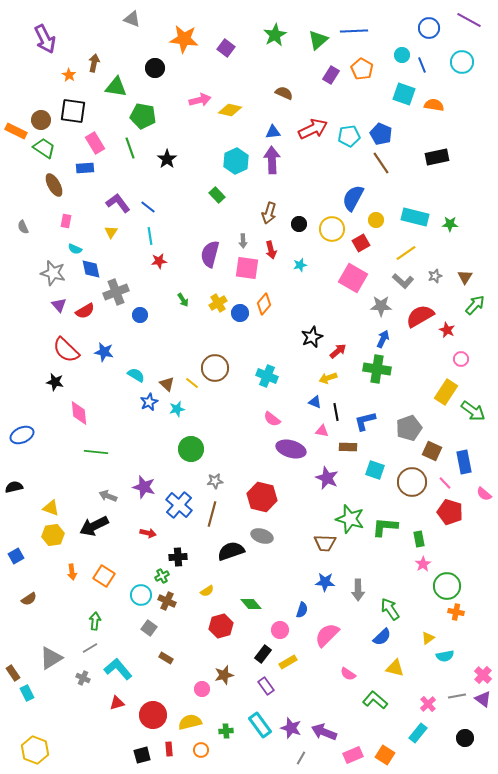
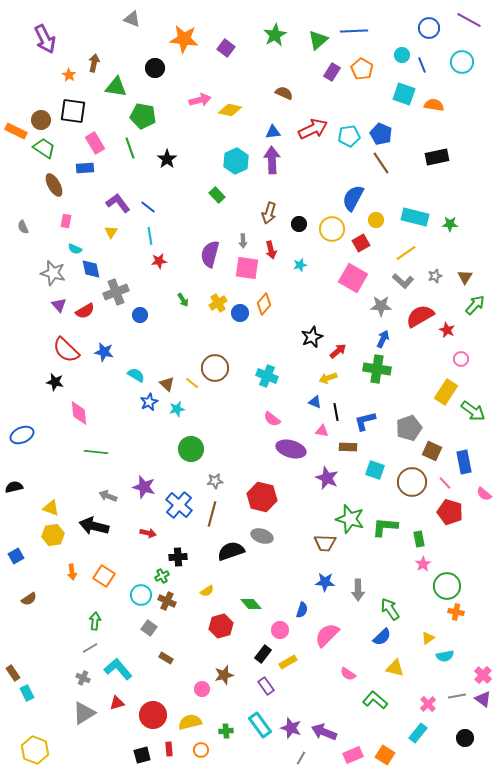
purple rectangle at (331, 75): moved 1 px right, 3 px up
black arrow at (94, 526): rotated 40 degrees clockwise
gray triangle at (51, 658): moved 33 px right, 55 px down
